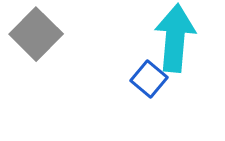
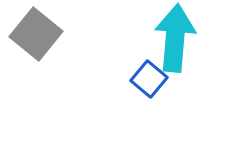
gray square: rotated 6 degrees counterclockwise
